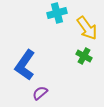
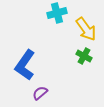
yellow arrow: moved 1 px left, 1 px down
